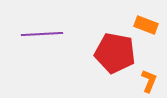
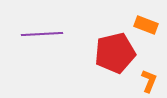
red pentagon: rotated 24 degrees counterclockwise
